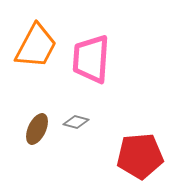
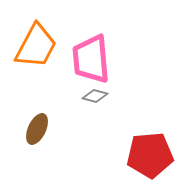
pink trapezoid: rotated 9 degrees counterclockwise
gray diamond: moved 19 px right, 26 px up
red pentagon: moved 10 px right, 1 px up
